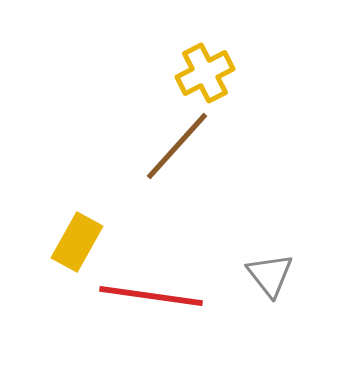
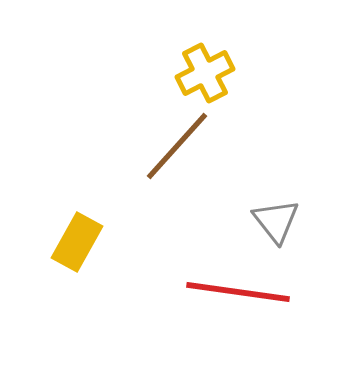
gray triangle: moved 6 px right, 54 px up
red line: moved 87 px right, 4 px up
